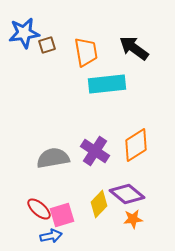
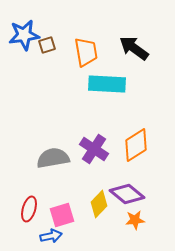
blue star: moved 2 px down
cyan rectangle: rotated 9 degrees clockwise
purple cross: moved 1 px left, 2 px up
red ellipse: moved 10 px left; rotated 65 degrees clockwise
orange star: moved 2 px right, 1 px down
